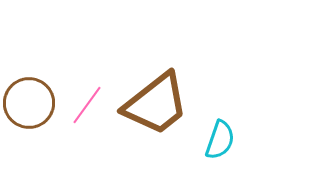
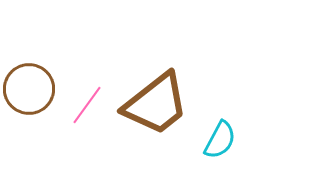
brown circle: moved 14 px up
cyan semicircle: rotated 9 degrees clockwise
